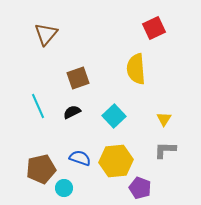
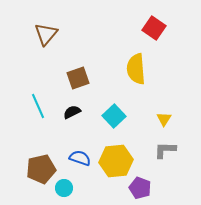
red square: rotated 30 degrees counterclockwise
